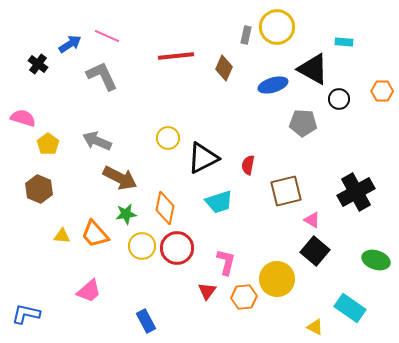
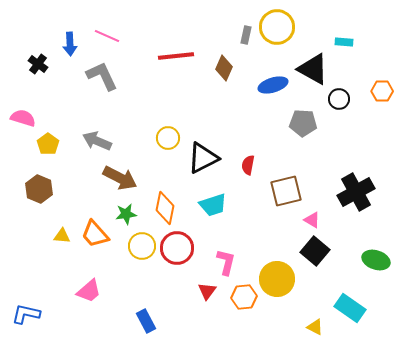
blue arrow at (70, 44): rotated 120 degrees clockwise
cyan trapezoid at (219, 202): moved 6 px left, 3 px down
